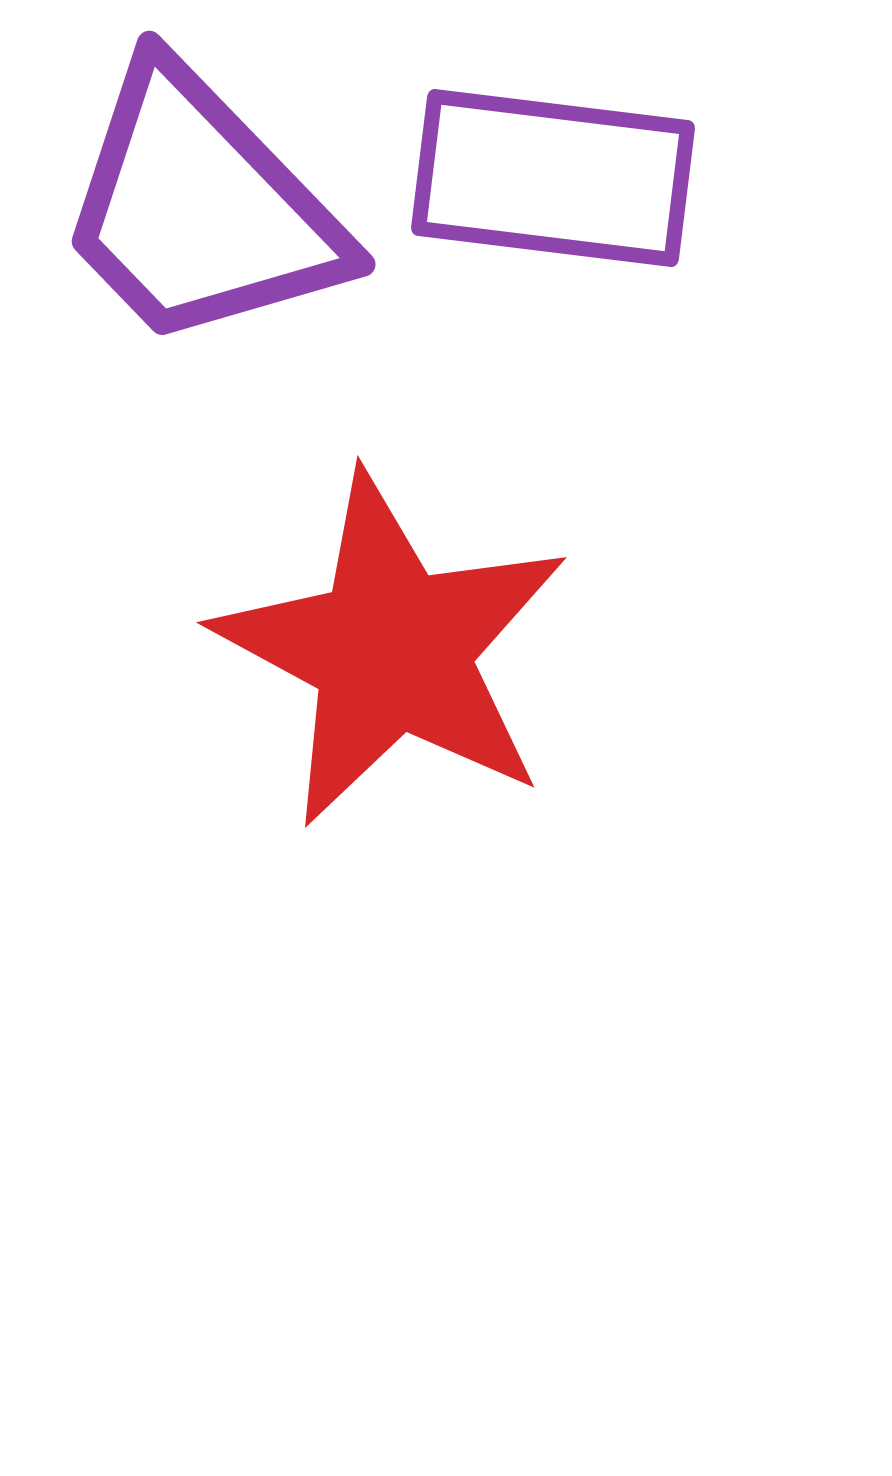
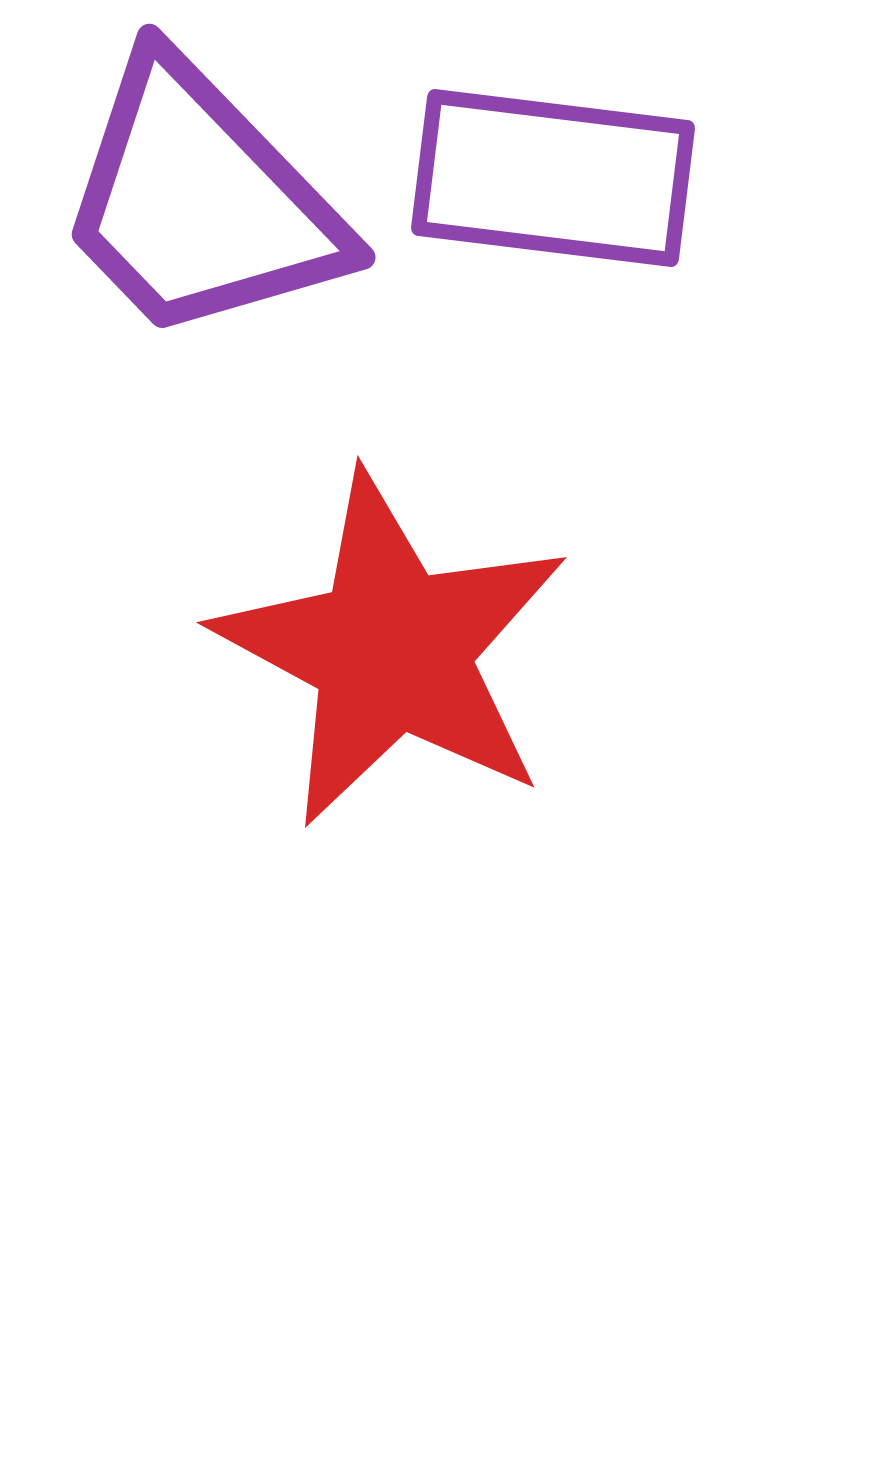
purple trapezoid: moved 7 px up
